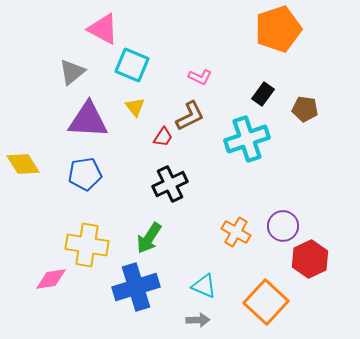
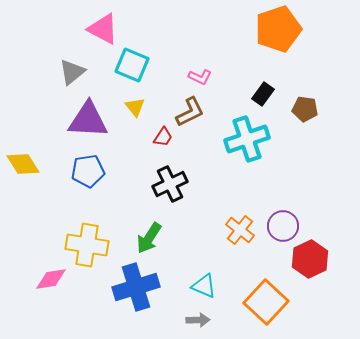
brown L-shape: moved 4 px up
blue pentagon: moved 3 px right, 3 px up
orange cross: moved 4 px right, 2 px up; rotated 8 degrees clockwise
